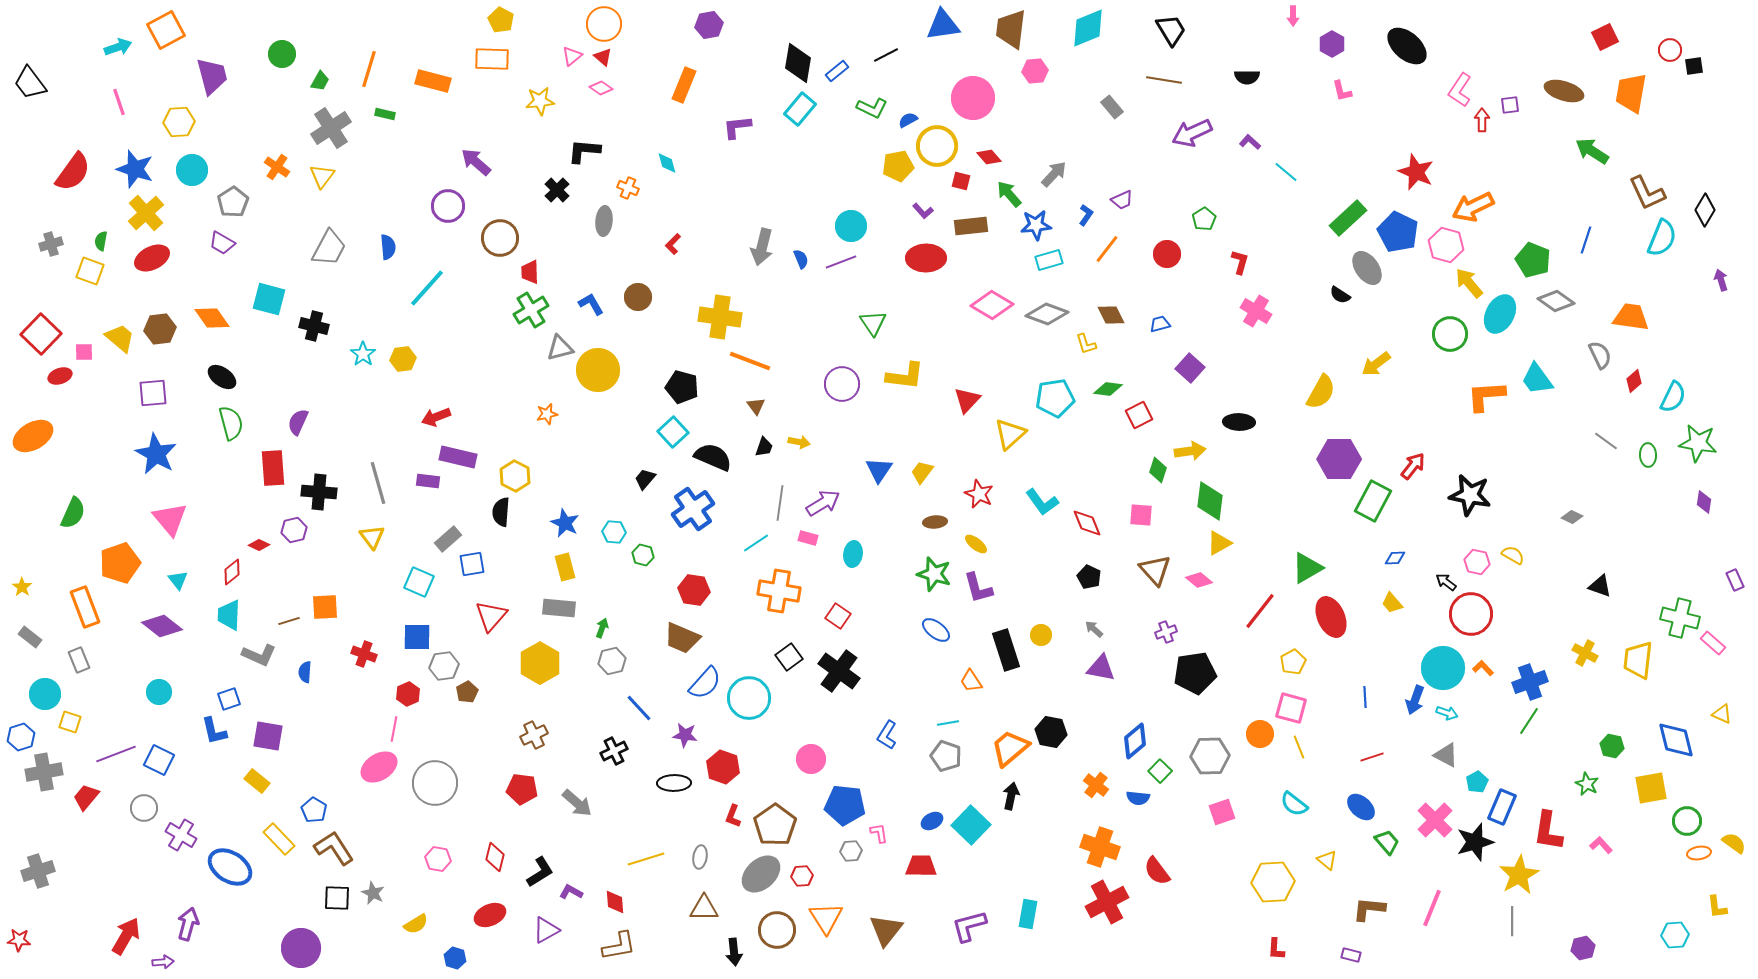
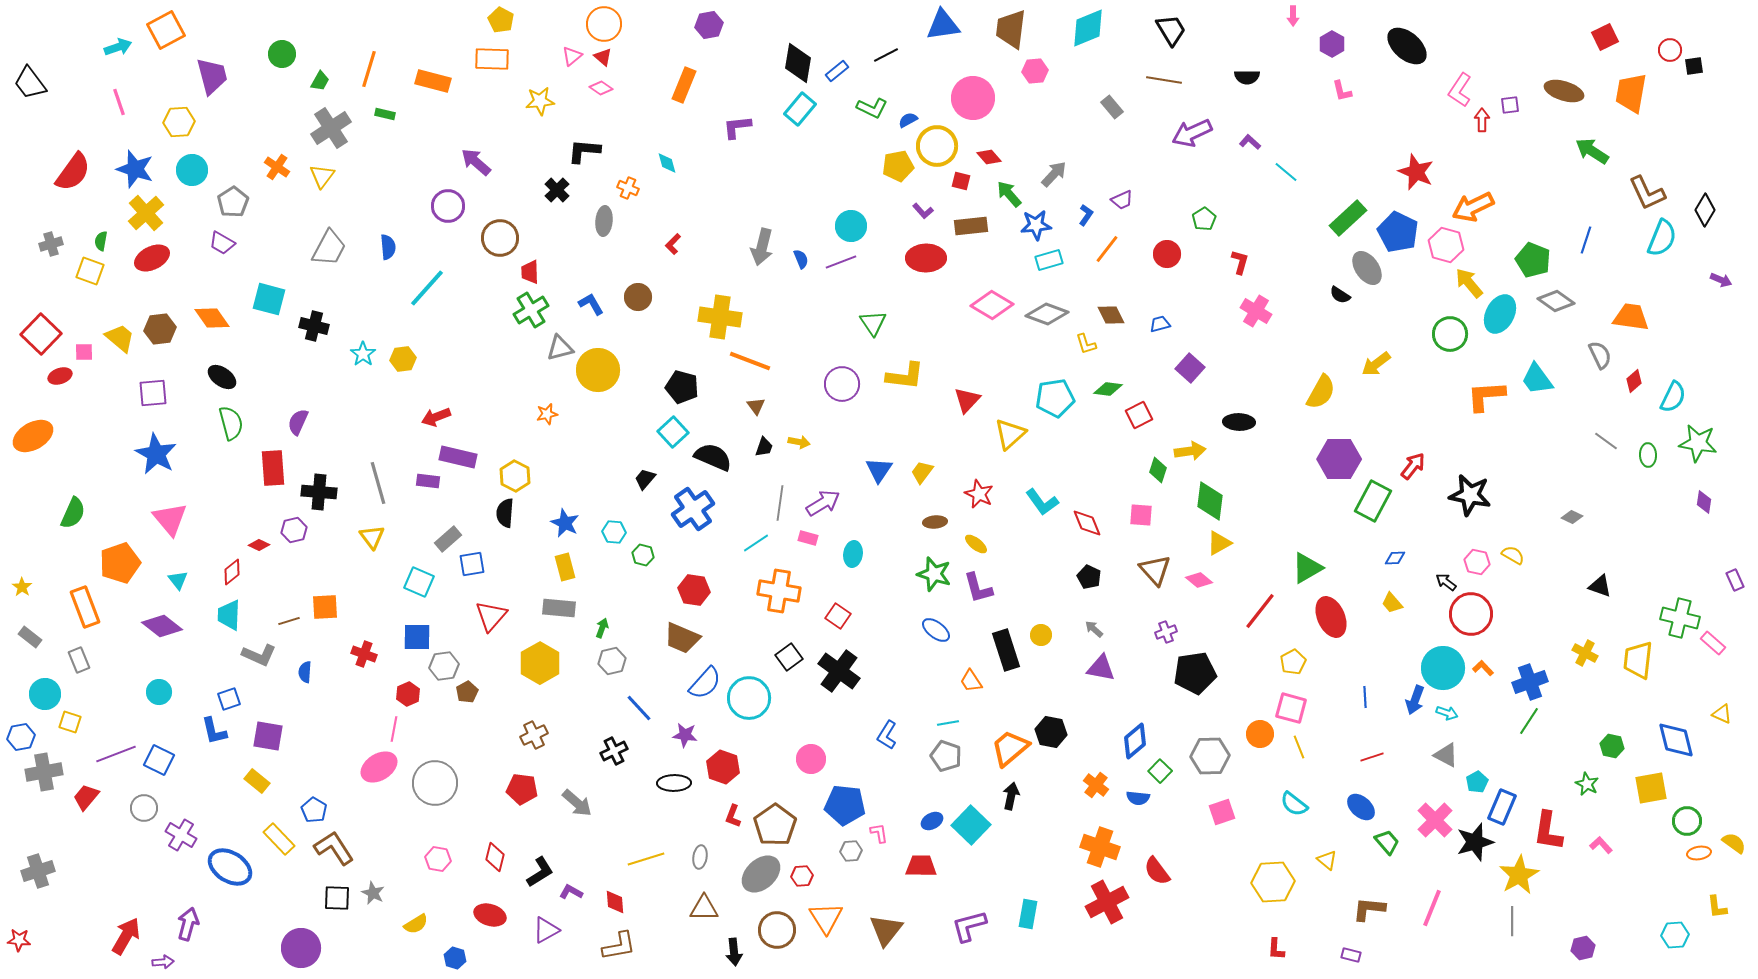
purple arrow at (1721, 280): rotated 130 degrees clockwise
black semicircle at (501, 512): moved 4 px right, 1 px down
blue hexagon at (21, 737): rotated 8 degrees clockwise
red ellipse at (490, 915): rotated 40 degrees clockwise
